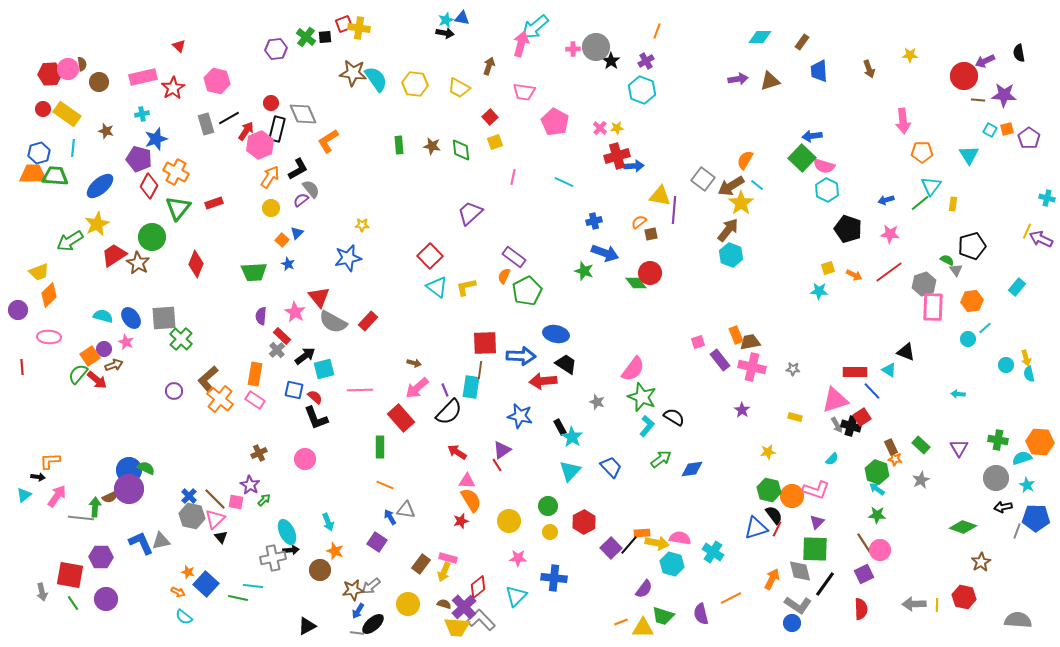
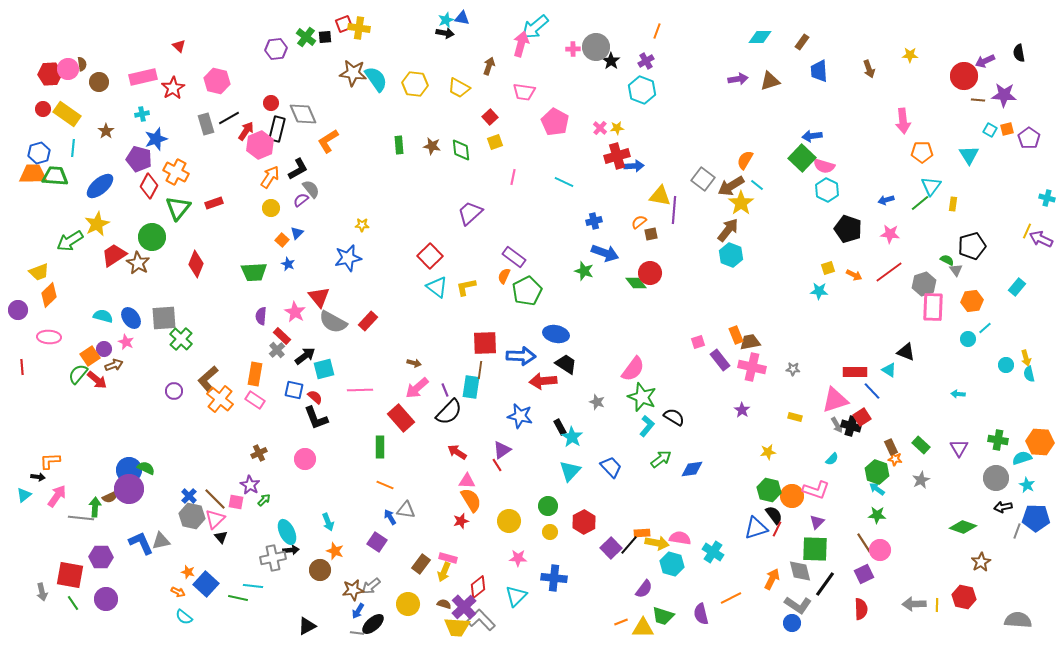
brown star at (106, 131): rotated 21 degrees clockwise
